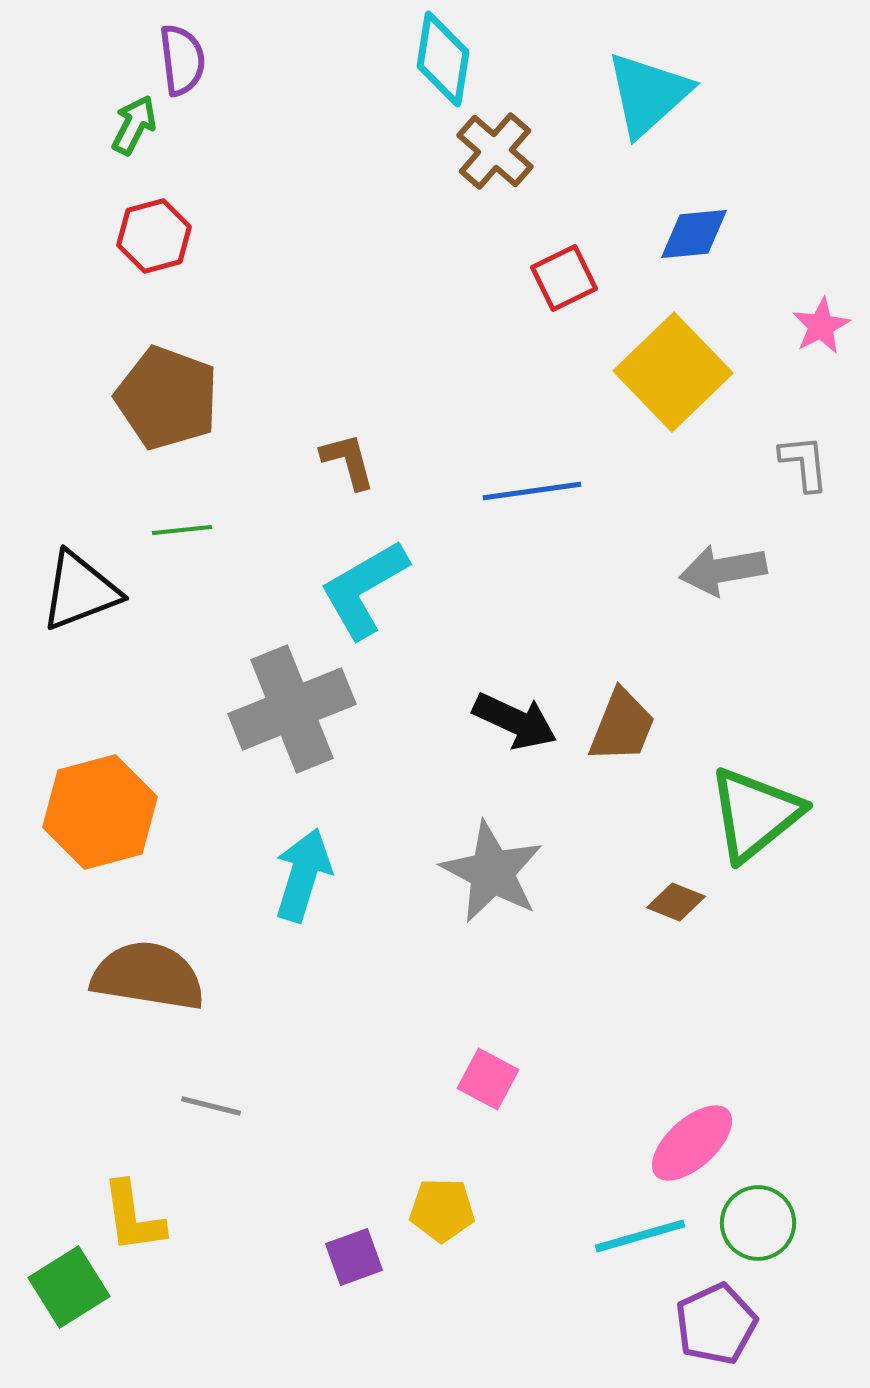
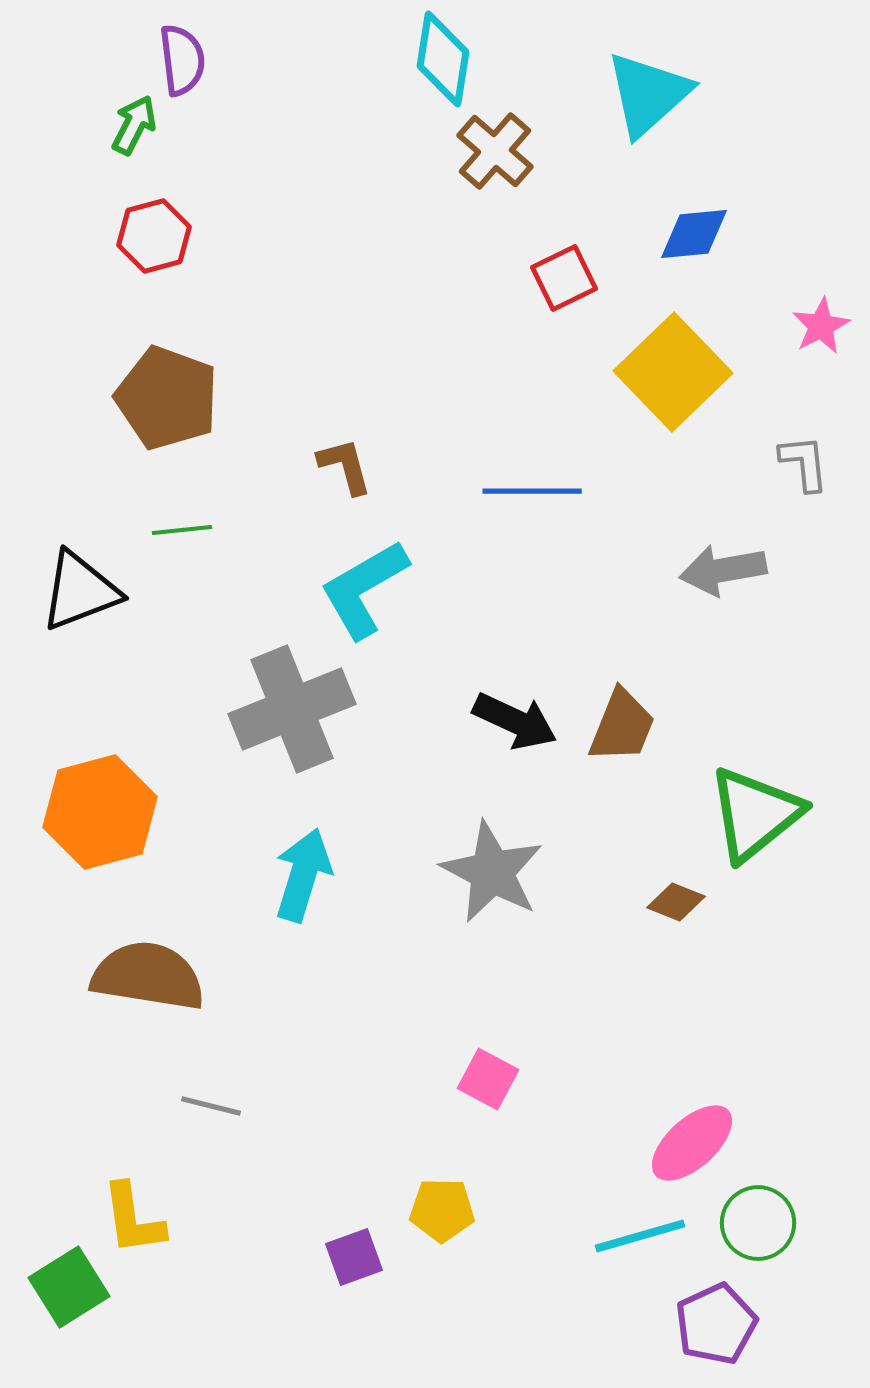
brown L-shape: moved 3 px left, 5 px down
blue line: rotated 8 degrees clockwise
yellow L-shape: moved 2 px down
